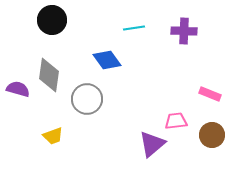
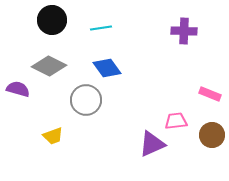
cyan line: moved 33 px left
blue diamond: moved 8 px down
gray diamond: moved 9 px up; rotated 72 degrees counterclockwise
gray circle: moved 1 px left, 1 px down
purple triangle: rotated 16 degrees clockwise
